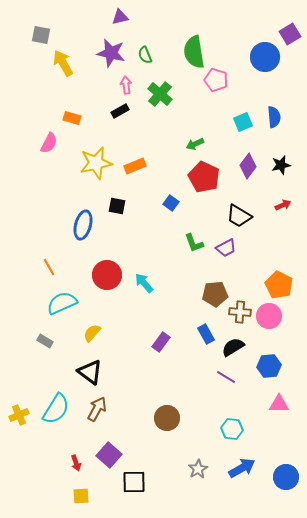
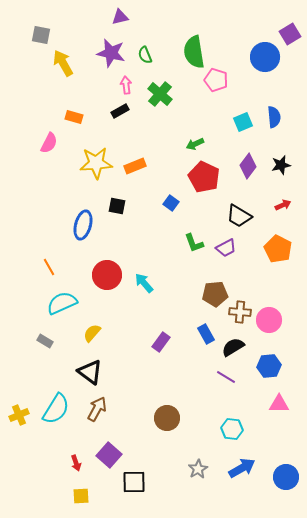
orange rectangle at (72, 118): moved 2 px right, 1 px up
yellow star at (96, 163): rotated 8 degrees clockwise
orange pentagon at (279, 285): moved 1 px left, 36 px up
pink circle at (269, 316): moved 4 px down
